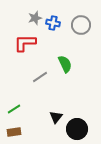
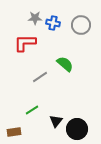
gray star: rotated 16 degrees clockwise
green semicircle: rotated 24 degrees counterclockwise
green line: moved 18 px right, 1 px down
black triangle: moved 4 px down
